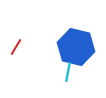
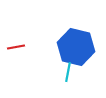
red line: rotated 48 degrees clockwise
